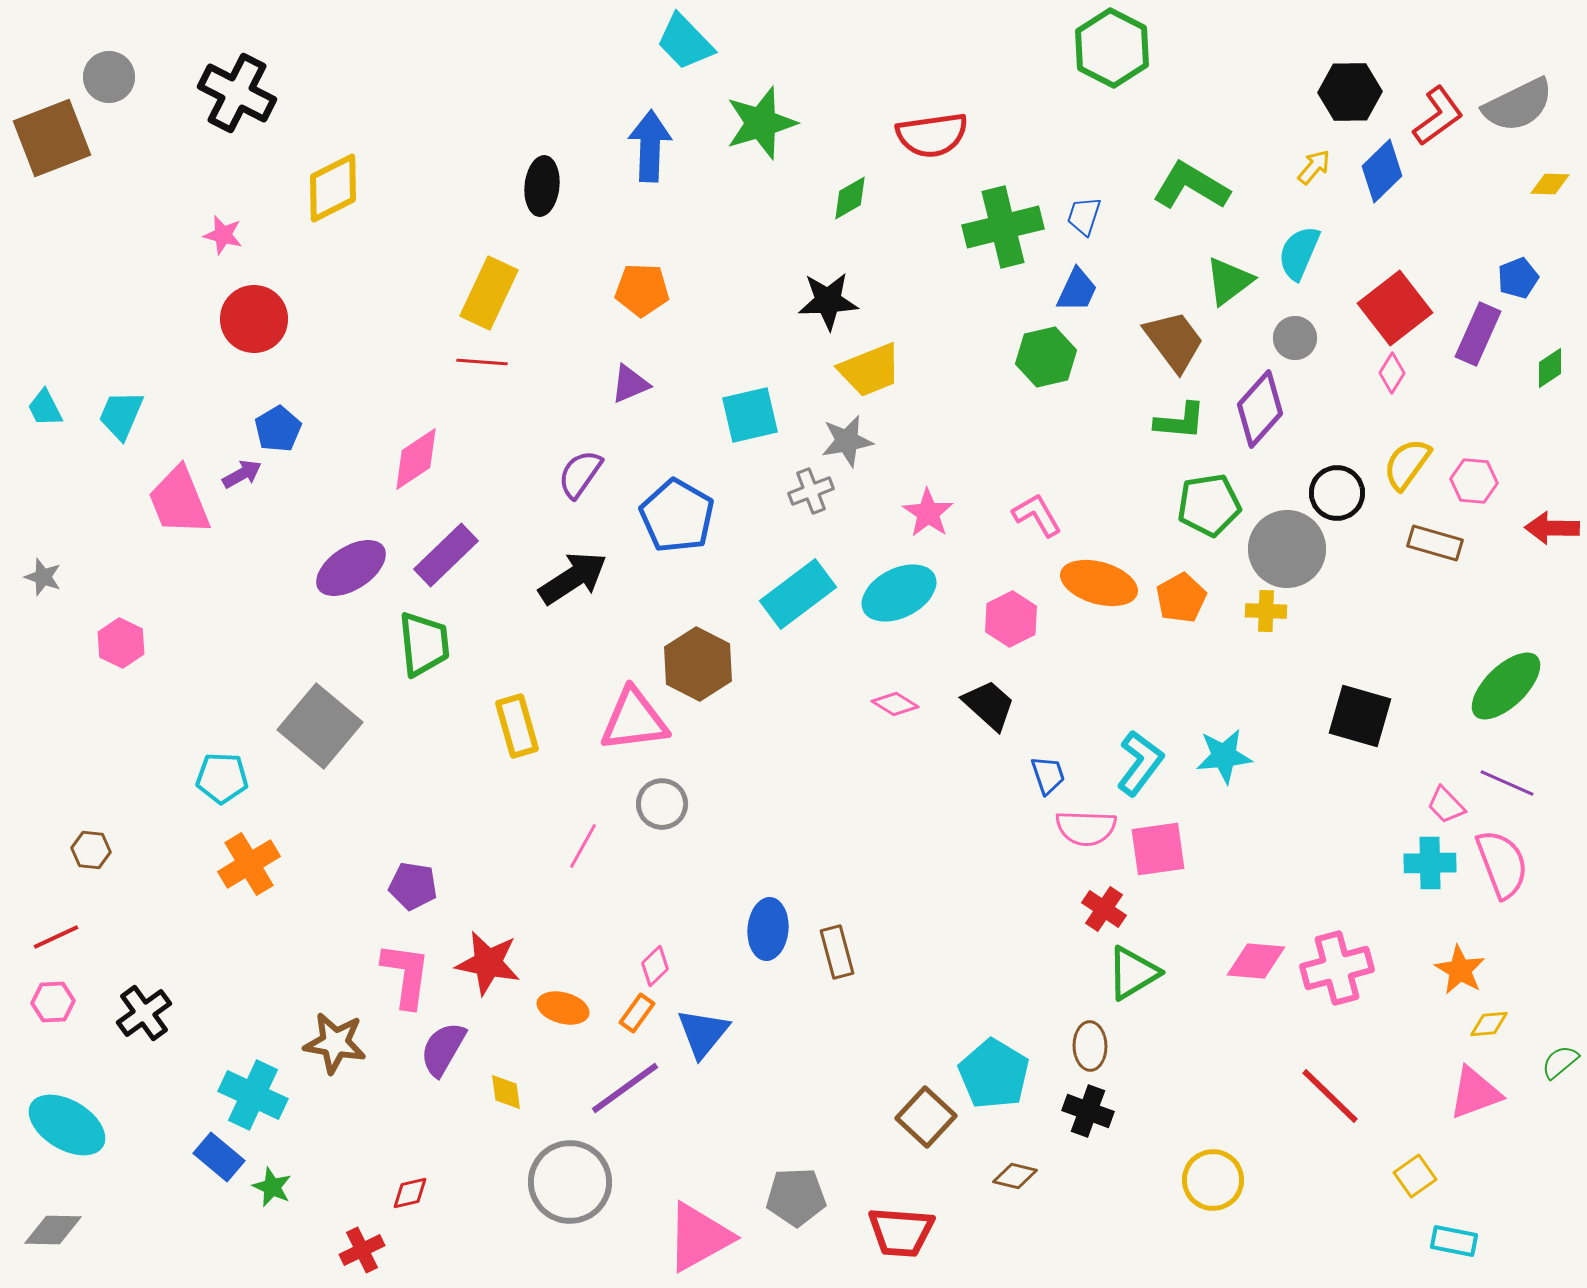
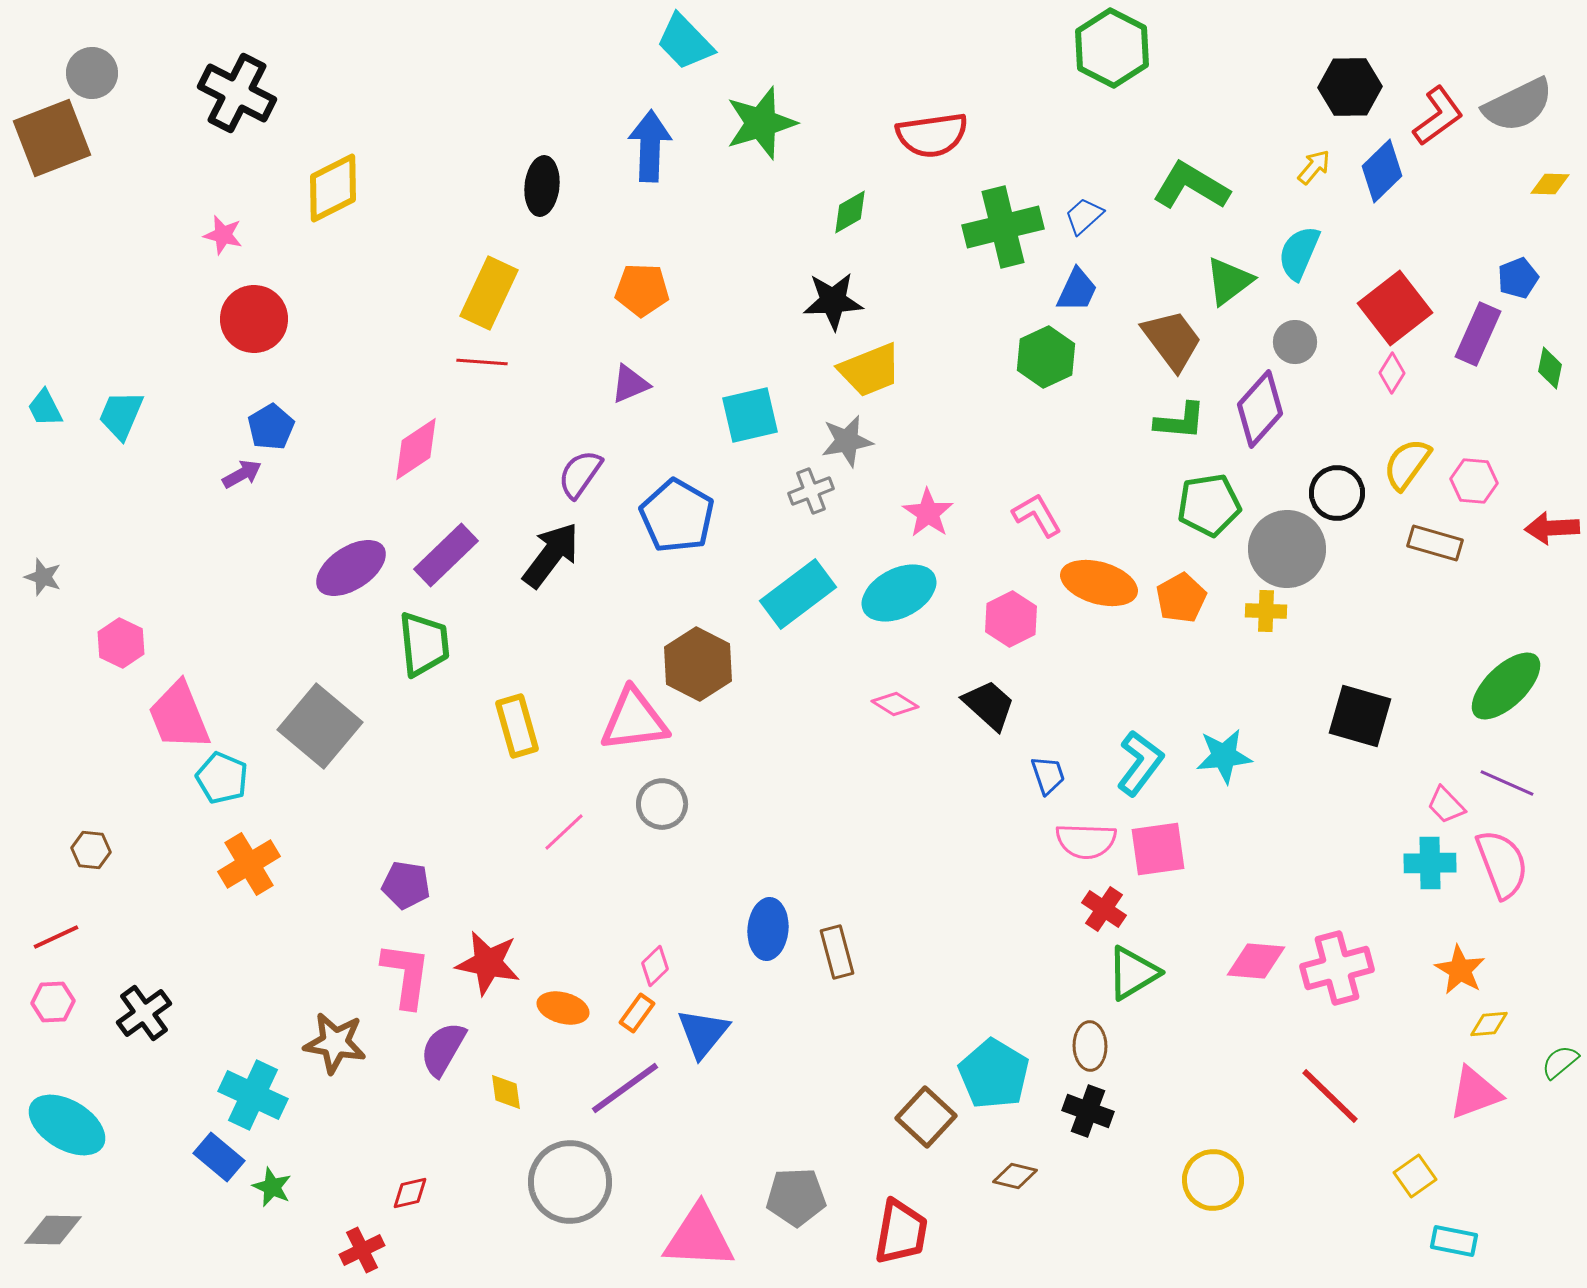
gray circle at (109, 77): moved 17 px left, 4 px up
black hexagon at (1350, 92): moved 5 px up
green diamond at (850, 198): moved 14 px down
blue trapezoid at (1084, 216): rotated 30 degrees clockwise
black star at (828, 301): moved 5 px right
gray circle at (1295, 338): moved 4 px down
brown trapezoid at (1174, 341): moved 2 px left, 1 px up
green hexagon at (1046, 357): rotated 12 degrees counterclockwise
green diamond at (1550, 368): rotated 45 degrees counterclockwise
blue pentagon at (278, 429): moved 7 px left, 2 px up
pink diamond at (416, 459): moved 10 px up
pink trapezoid at (179, 501): moved 215 px down
red arrow at (1552, 528): rotated 4 degrees counterclockwise
black arrow at (573, 578): moved 22 px left, 23 px up; rotated 20 degrees counterclockwise
cyan pentagon at (222, 778): rotated 21 degrees clockwise
pink semicircle at (1086, 828): moved 13 px down
pink line at (583, 846): moved 19 px left, 14 px up; rotated 18 degrees clockwise
purple pentagon at (413, 886): moved 7 px left, 1 px up
red trapezoid at (901, 1232): rotated 84 degrees counterclockwise
pink triangle at (699, 1237): rotated 32 degrees clockwise
